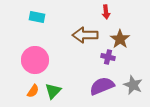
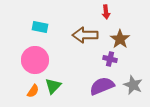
cyan rectangle: moved 3 px right, 10 px down
purple cross: moved 2 px right, 2 px down
green triangle: moved 5 px up
